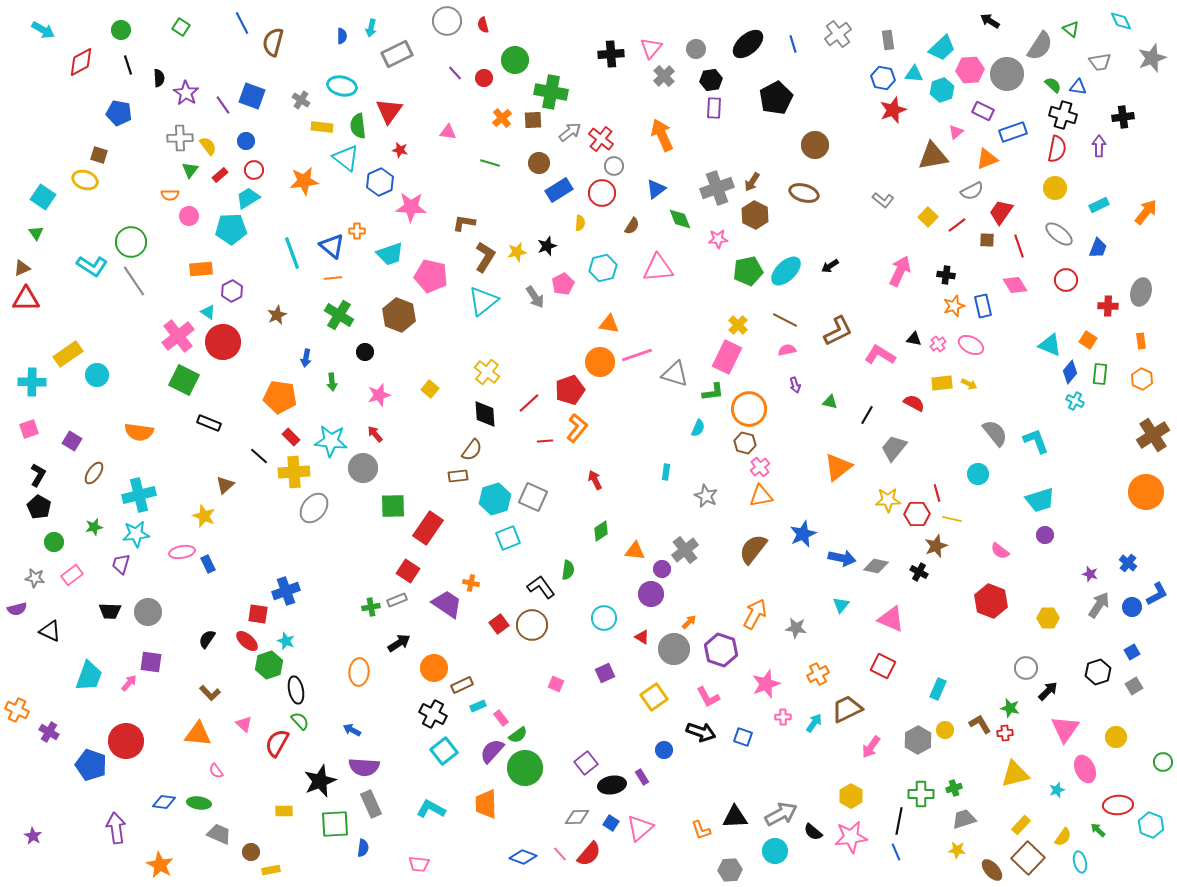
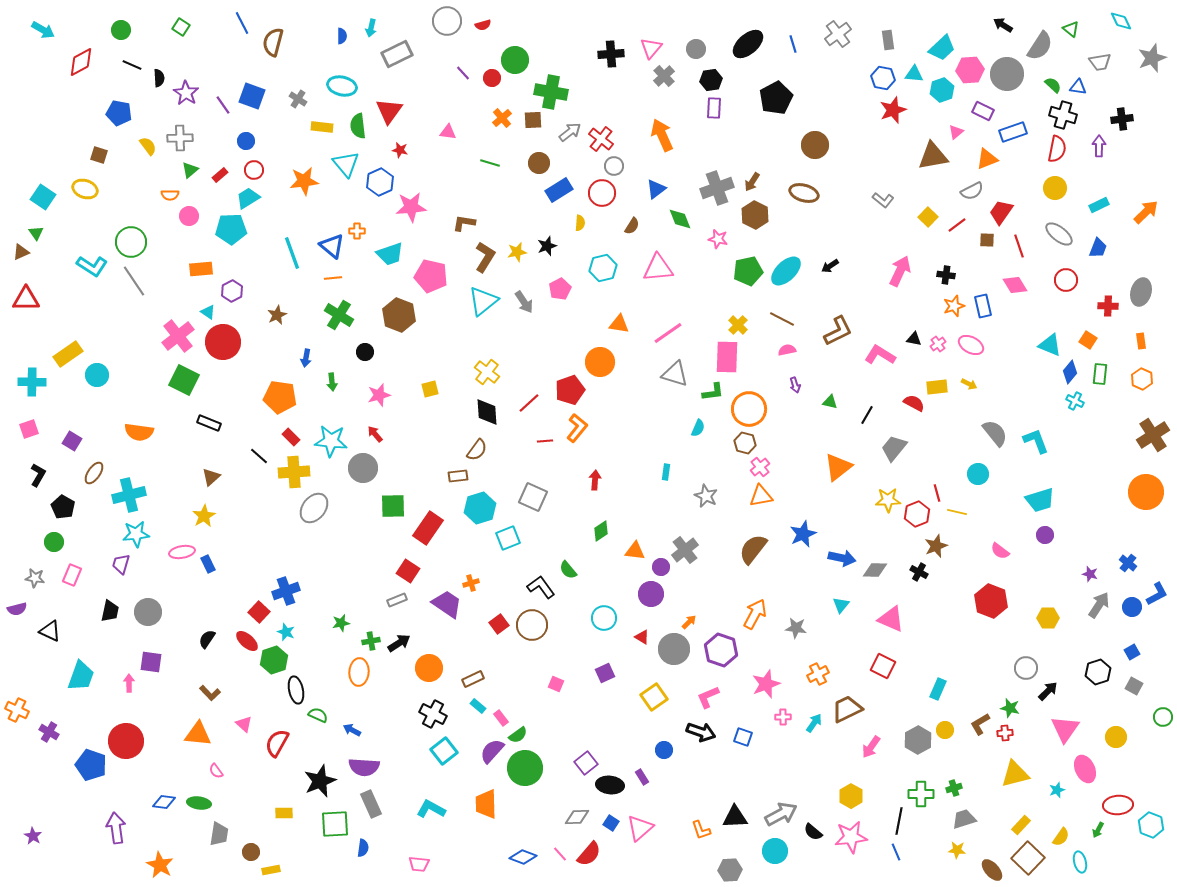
black arrow at (990, 21): moved 13 px right, 4 px down
red semicircle at (483, 25): rotated 91 degrees counterclockwise
black line at (128, 65): moved 4 px right; rotated 48 degrees counterclockwise
purple line at (455, 73): moved 8 px right
red circle at (484, 78): moved 8 px right
gray cross at (301, 100): moved 3 px left, 1 px up
black cross at (1123, 117): moved 1 px left, 2 px down
yellow semicircle at (208, 146): moved 60 px left
cyan triangle at (346, 158): moved 6 px down; rotated 12 degrees clockwise
green triangle at (190, 170): rotated 12 degrees clockwise
yellow ellipse at (85, 180): moved 9 px down
pink star at (411, 207): rotated 8 degrees counterclockwise
orange arrow at (1146, 212): rotated 8 degrees clockwise
pink star at (718, 239): rotated 18 degrees clockwise
brown triangle at (22, 268): moved 1 px left, 16 px up
pink pentagon at (563, 284): moved 3 px left, 5 px down
gray arrow at (535, 297): moved 11 px left, 5 px down
brown line at (785, 320): moved 3 px left, 1 px up
orange triangle at (609, 324): moved 10 px right
pink line at (637, 355): moved 31 px right, 22 px up; rotated 16 degrees counterclockwise
pink rectangle at (727, 357): rotated 24 degrees counterclockwise
yellow rectangle at (942, 383): moved 5 px left, 4 px down
yellow square at (430, 389): rotated 36 degrees clockwise
black diamond at (485, 414): moved 2 px right, 2 px up
brown semicircle at (472, 450): moved 5 px right
red arrow at (595, 480): rotated 30 degrees clockwise
brown triangle at (225, 485): moved 14 px left, 8 px up
cyan cross at (139, 495): moved 10 px left
cyan hexagon at (495, 499): moved 15 px left, 9 px down
black pentagon at (39, 507): moved 24 px right
red hexagon at (917, 514): rotated 20 degrees counterclockwise
yellow star at (204, 516): rotated 20 degrees clockwise
yellow line at (952, 519): moved 5 px right, 7 px up
green star at (94, 527): moved 247 px right, 96 px down
gray diamond at (876, 566): moved 1 px left, 4 px down; rotated 10 degrees counterclockwise
purple circle at (662, 569): moved 1 px left, 2 px up
green semicircle at (568, 570): rotated 132 degrees clockwise
pink rectangle at (72, 575): rotated 30 degrees counterclockwise
orange cross at (471, 583): rotated 28 degrees counterclockwise
green cross at (371, 607): moved 34 px down
black trapezoid at (110, 611): rotated 80 degrees counterclockwise
red square at (258, 614): moved 1 px right, 2 px up; rotated 35 degrees clockwise
cyan star at (286, 641): moved 9 px up
green hexagon at (269, 665): moved 5 px right, 5 px up
orange circle at (434, 668): moved 5 px left
cyan trapezoid at (89, 676): moved 8 px left
pink arrow at (129, 683): rotated 42 degrees counterclockwise
brown rectangle at (462, 685): moved 11 px right, 6 px up
gray square at (1134, 686): rotated 30 degrees counterclockwise
pink L-shape at (708, 697): rotated 95 degrees clockwise
cyan rectangle at (478, 706): rotated 63 degrees clockwise
green semicircle at (300, 721): moved 18 px right, 6 px up; rotated 24 degrees counterclockwise
brown L-shape at (980, 724): rotated 90 degrees counterclockwise
green circle at (1163, 762): moved 45 px up
black ellipse at (612, 785): moved 2 px left; rotated 16 degrees clockwise
yellow rectangle at (284, 811): moved 2 px down
green arrow at (1098, 830): rotated 105 degrees counterclockwise
gray trapezoid at (219, 834): rotated 75 degrees clockwise
yellow semicircle at (1063, 837): moved 2 px left
